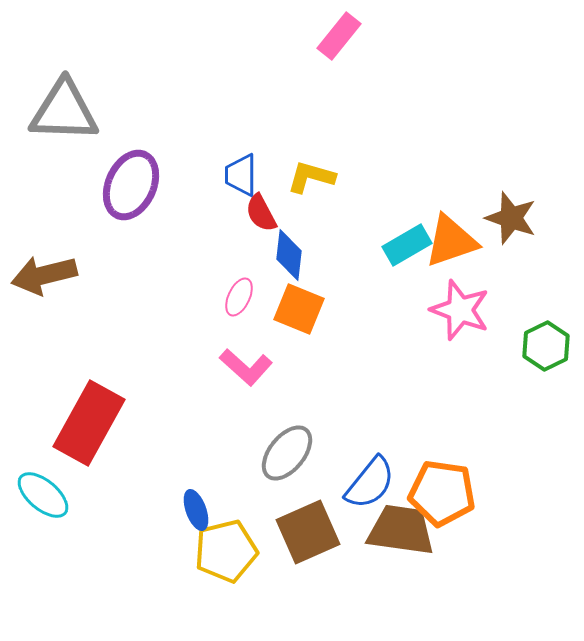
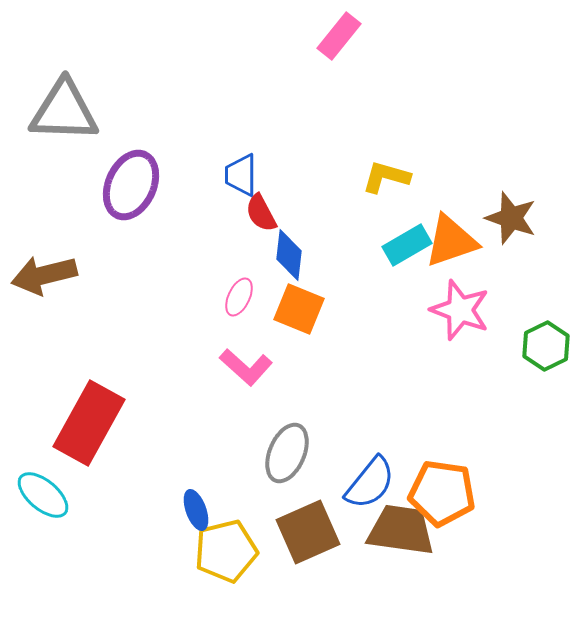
yellow L-shape: moved 75 px right
gray ellipse: rotated 16 degrees counterclockwise
